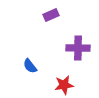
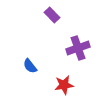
purple rectangle: moved 1 px right; rotated 70 degrees clockwise
purple cross: rotated 20 degrees counterclockwise
